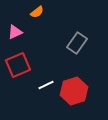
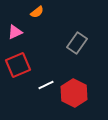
red hexagon: moved 2 px down; rotated 16 degrees counterclockwise
